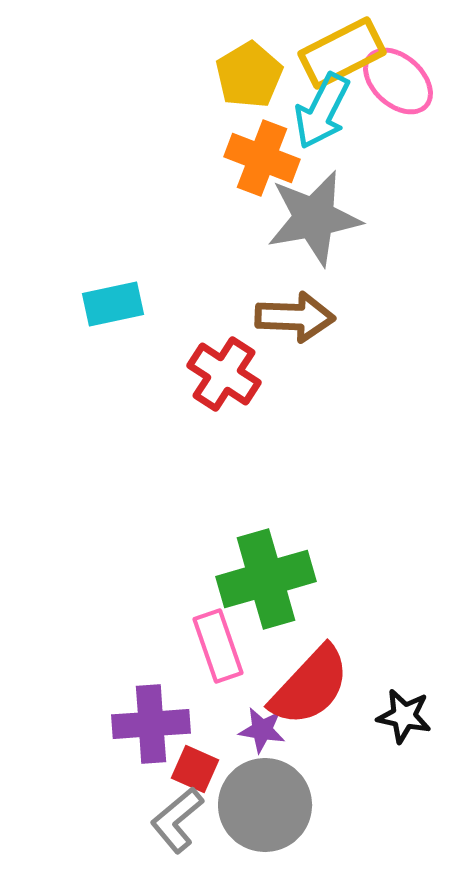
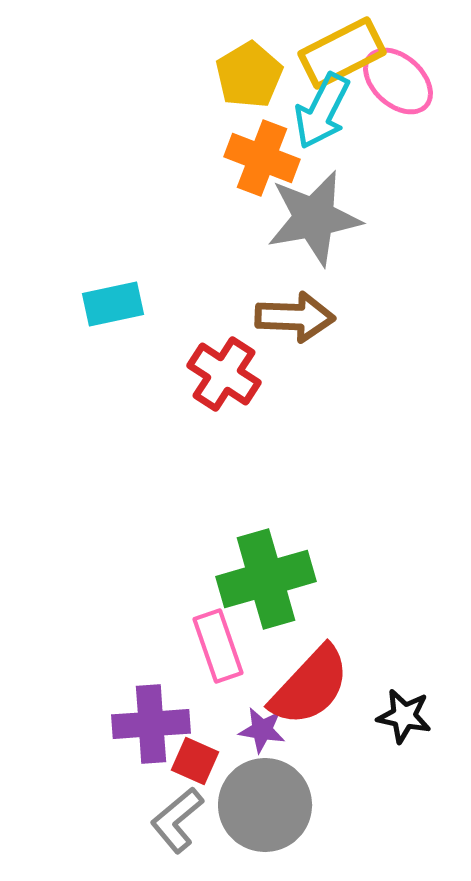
red square: moved 8 px up
